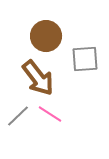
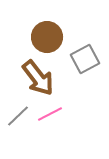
brown circle: moved 1 px right, 1 px down
gray square: rotated 24 degrees counterclockwise
pink line: rotated 60 degrees counterclockwise
